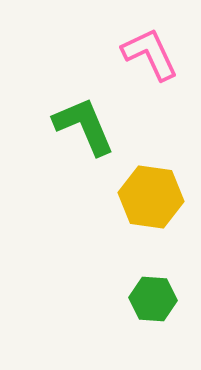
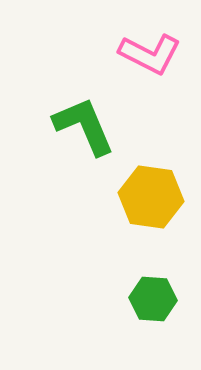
pink L-shape: rotated 142 degrees clockwise
